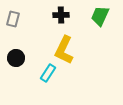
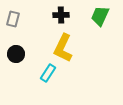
yellow L-shape: moved 1 px left, 2 px up
black circle: moved 4 px up
